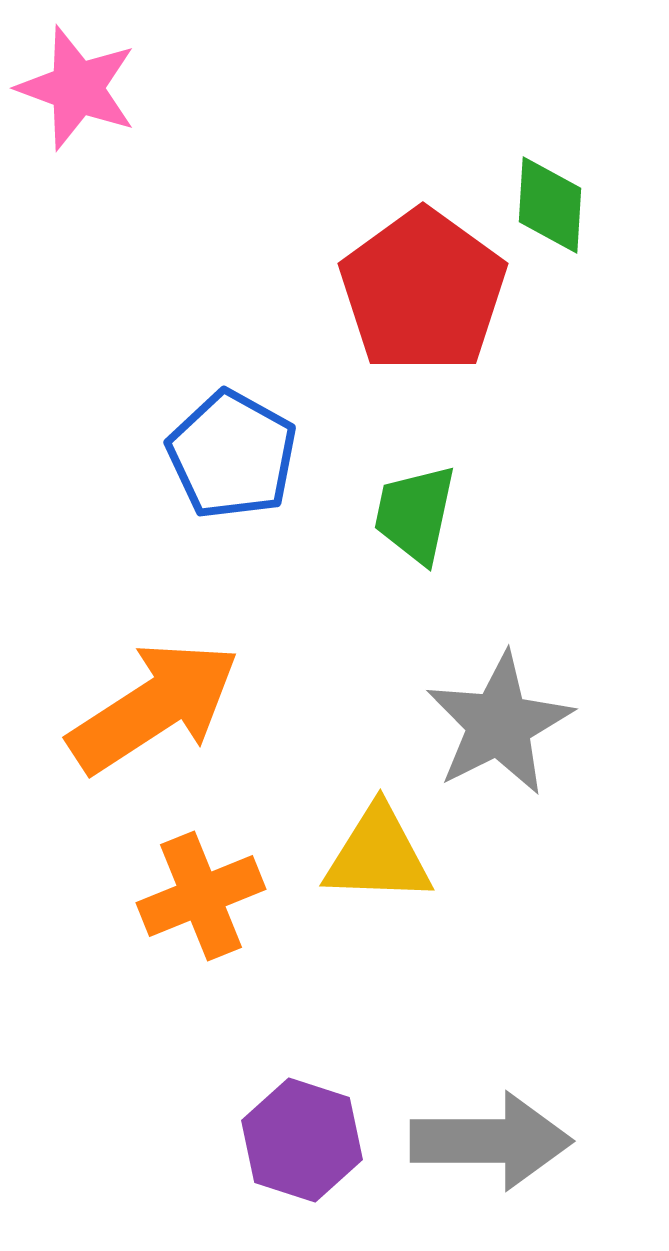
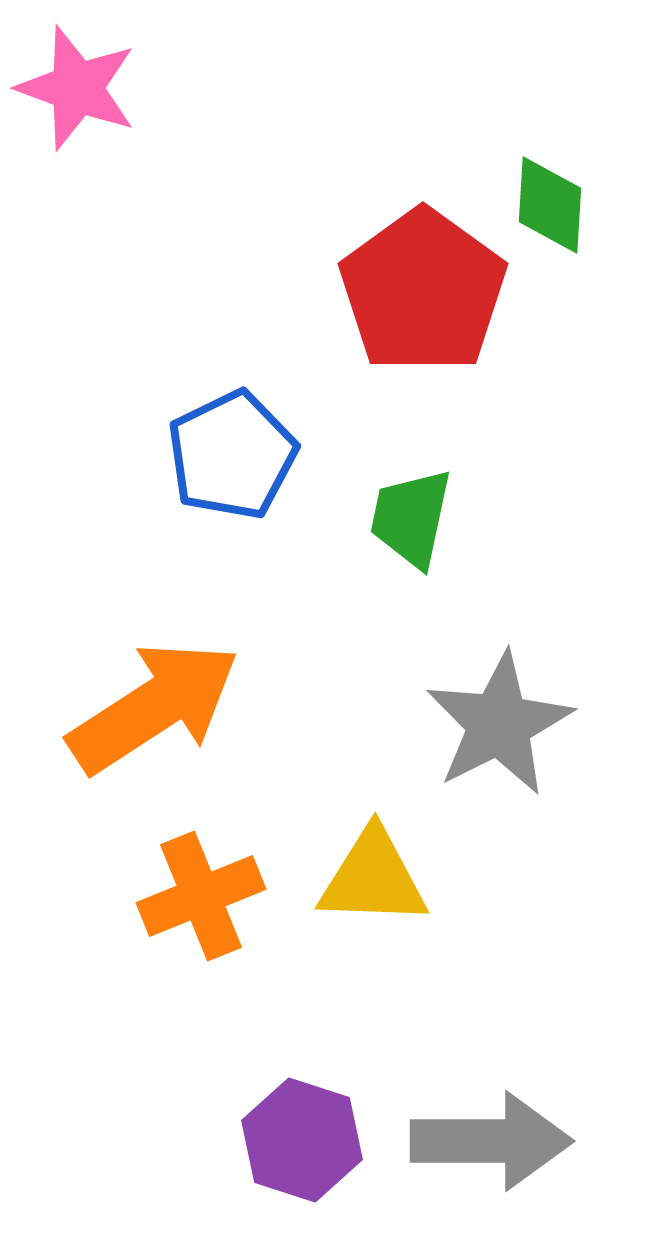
blue pentagon: rotated 17 degrees clockwise
green trapezoid: moved 4 px left, 4 px down
yellow triangle: moved 5 px left, 23 px down
